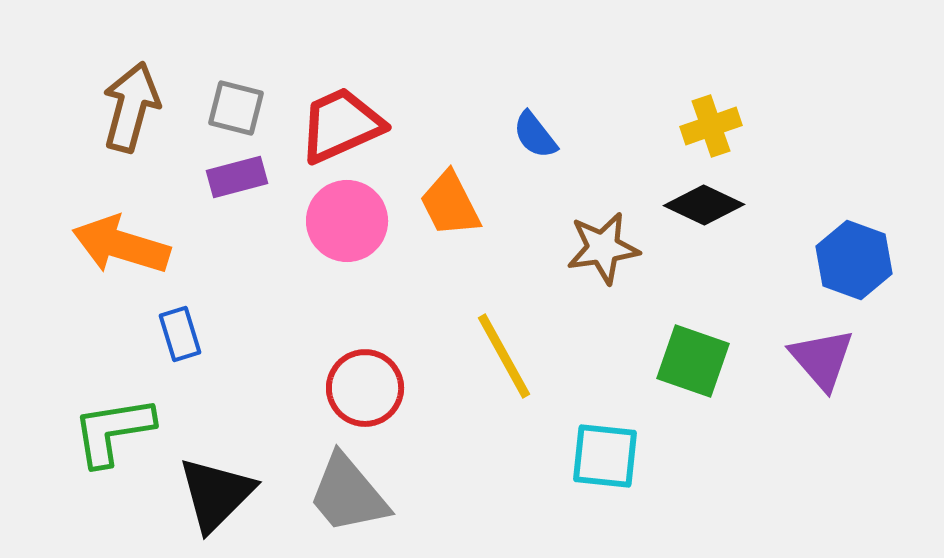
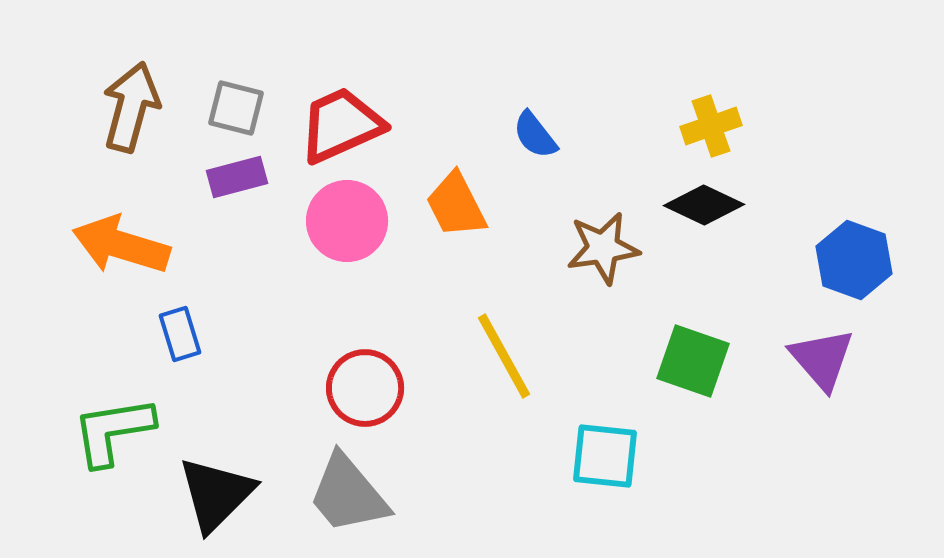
orange trapezoid: moved 6 px right, 1 px down
